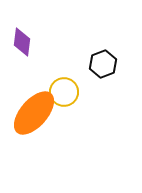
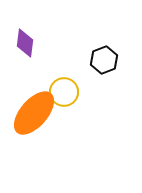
purple diamond: moved 3 px right, 1 px down
black hexagon: moved 1 px right, 4 px up
